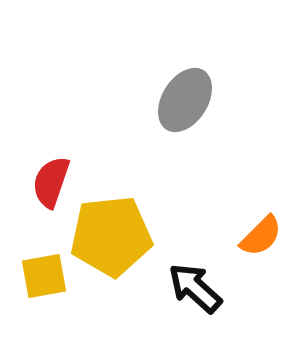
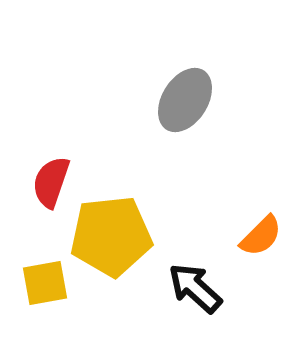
yellow square: moved 1 px right, 7 px down
